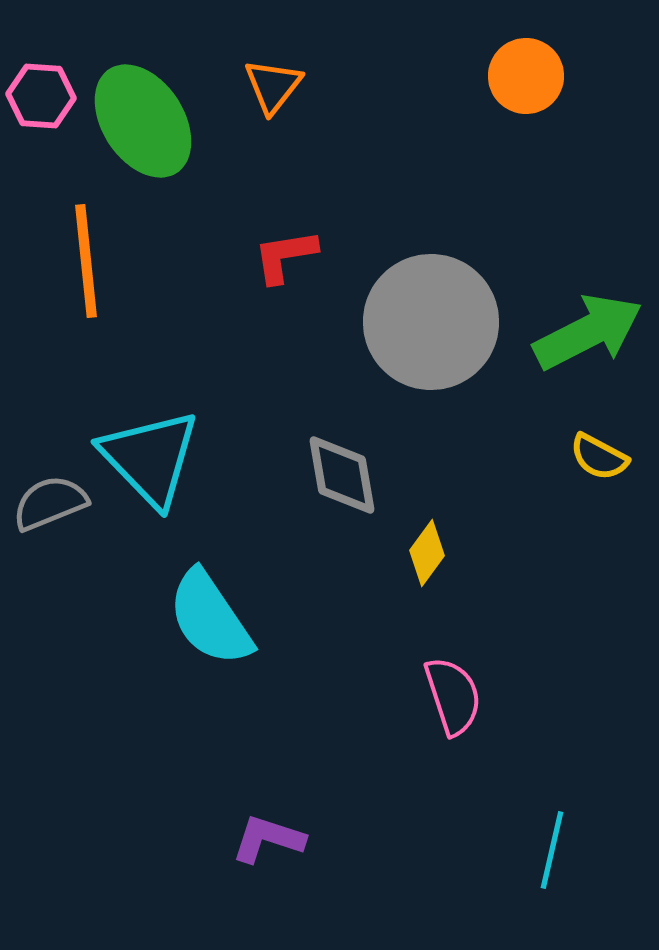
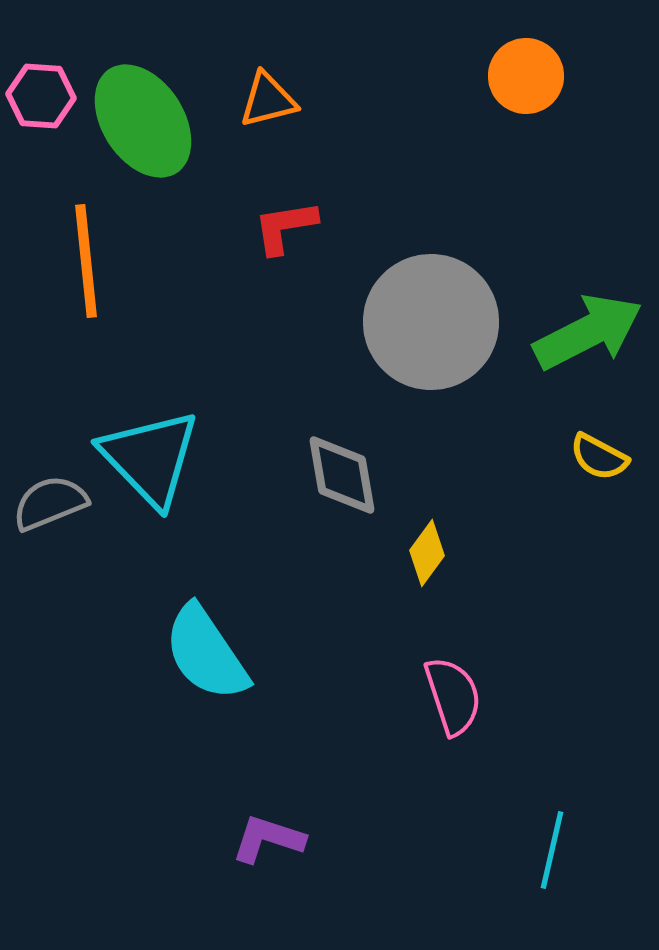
orange triangle: moved 5 px left, 14 px down; rotated 38 degrees clockwise
red L-shape: moved 29 px up
cyan semicircle: moved 4 px left, 35 px down
